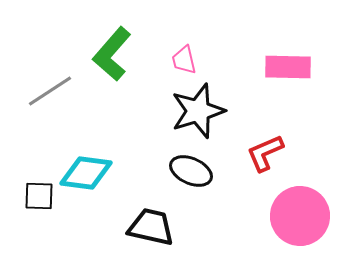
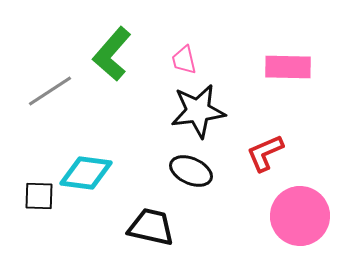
black star: rotated 10 degrees clockwise
